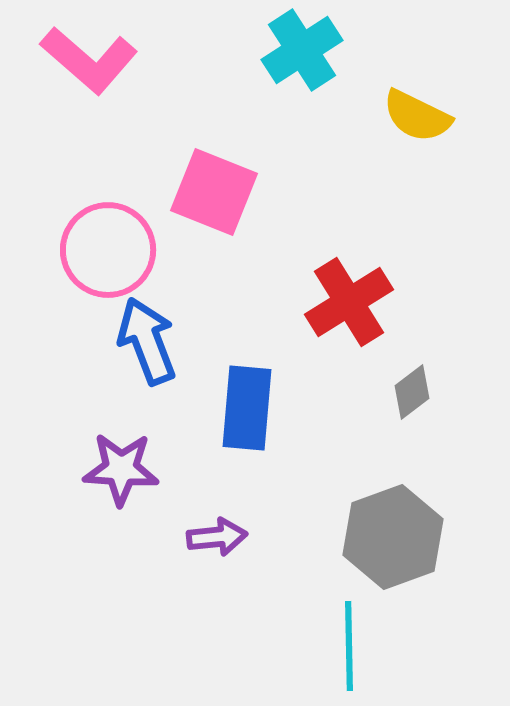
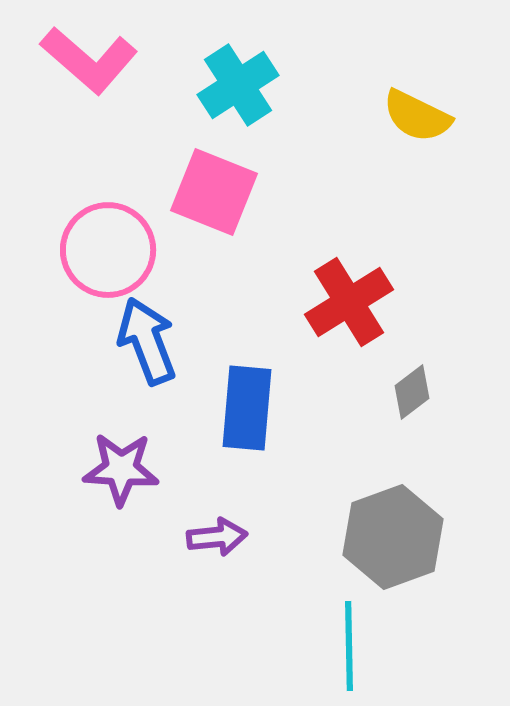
cyan cross: moved 64 px left, 35 px down
